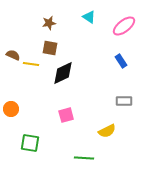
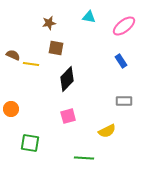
cyan triangle: rotated 24 degrees counterclockwise
brown square: moved 6 px right
black diamond: moved 4 px right, 6 px down; rotated 20 degrees counterclockwise
pink square: moved 2 px right, 1 px down
